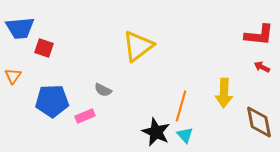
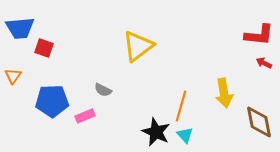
red arrow: moved 2 px right, 4 px up
yellow arrow: rotated 12 degrees counterclockwise
